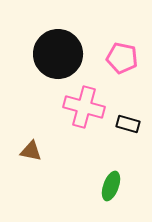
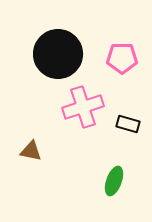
pink pentagon: rotated 12 degrees counterclockwise
pink cross: moved 1 px left; rotated 33 degrees counterclockwise
green ellipse: moved 3 px right, 5 px up
